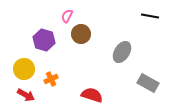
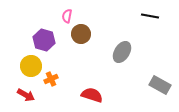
pink semicircle: rotated 16 degrees counterclockwise
yellow circle: moved 7 px right, 3 px up
gray rectangle: moved 12 px right, 2 px down
